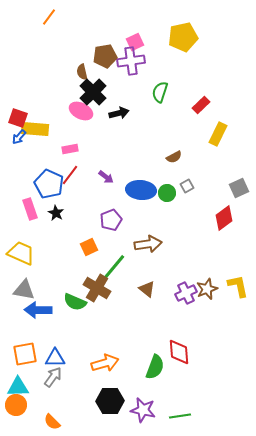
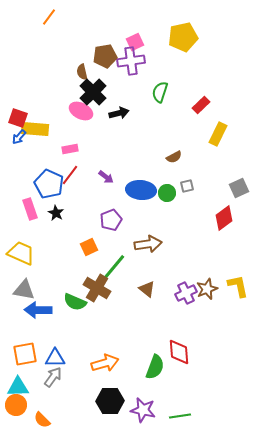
gray square at (187, 186): rotated 16 degrees clockwise
orange semicircle at (52, 422): moved 10 px left, 2 px up
